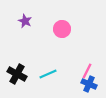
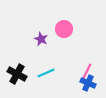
purple star: moved 16 px right, 18 px down
pink circle: moved 2 px right
cyan line: moved 2 px left, 1 px up
blue cross: moved 1 px left, 1 px up
